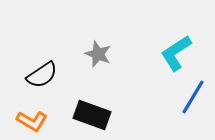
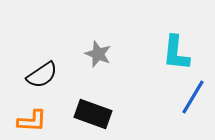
cyan L-shape: rotated 51 degrees counterclockwise
black rectangle: moved 1 px right, 1 px up
orange L-shape: rotated 28 degrees counterclockwise
